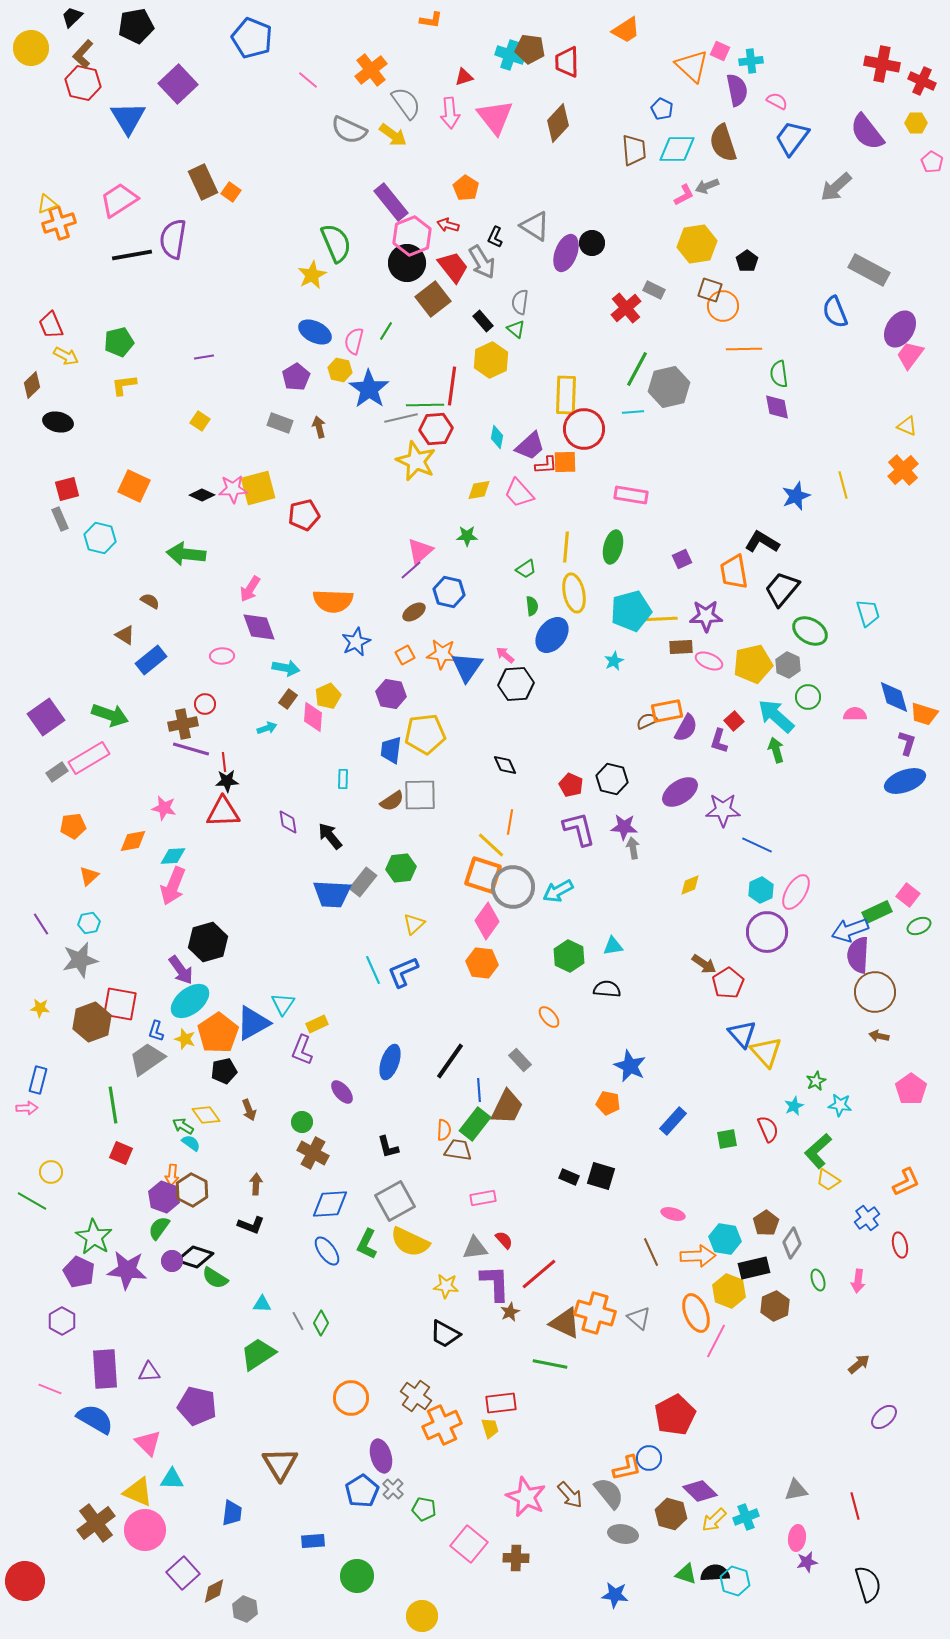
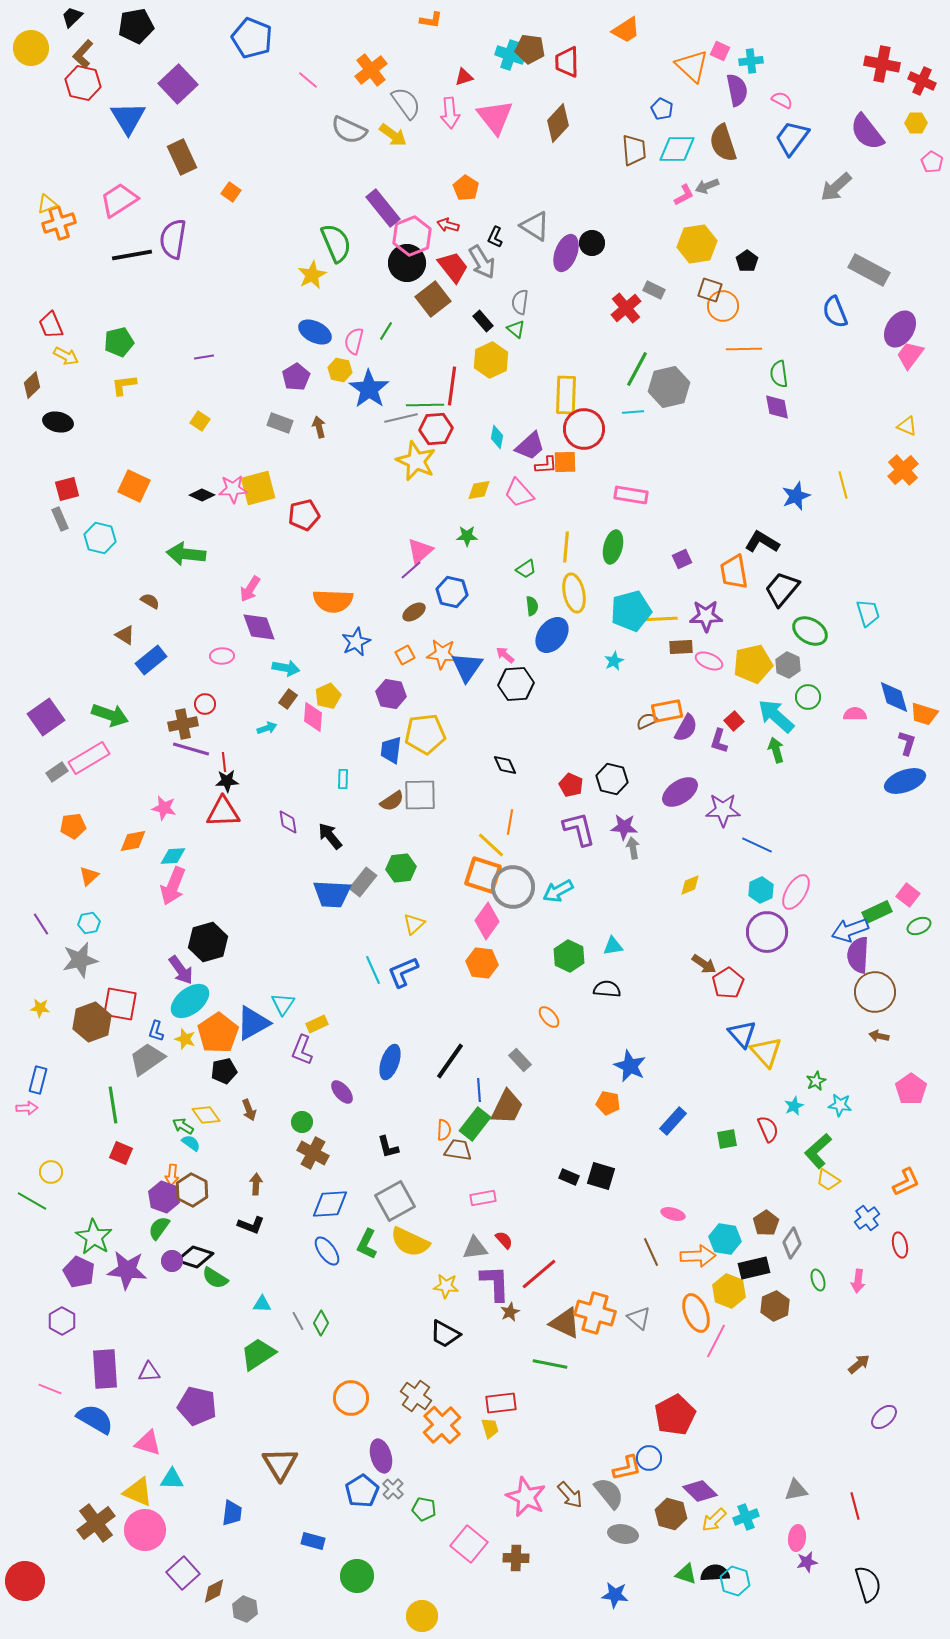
pink semicircle at (777, 101): moved 5 px right, 1 px up
brown rectangle at (203, 182): moved 21 px left, 25 px up
purple rectangle at (391, 202): moved 8 px left, 6 px down
blue hexagon at (449, 592): moved 3 px right
orange cross at (442, 1425): rotated 18 degrees counterclockwise
pink triangle at (148, 1443): rotated 28 degrees counterclockwise
blue rectangle at (313, 1541): rotated 20 degrees clockwise
